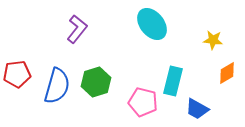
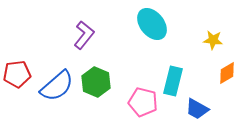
purple L-shape: moved 7 px right, 6 px down
green hexagon: rotated 20 degrees counterclockwise
blue semicircle: rotated 33 degrees clockwise
